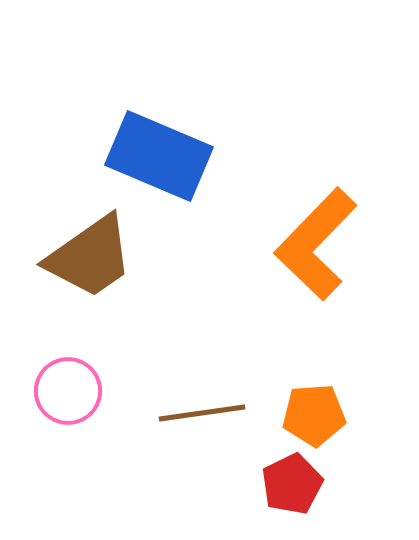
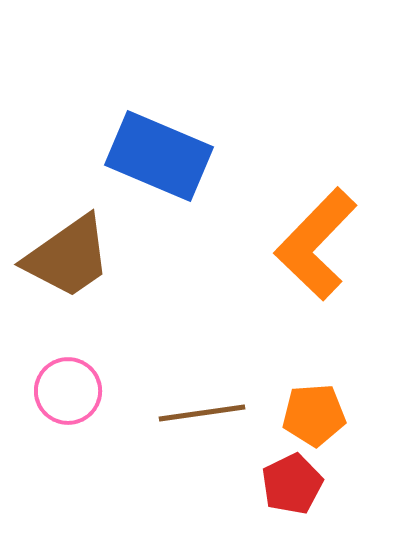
brown trapezoid: moved 22 px left
